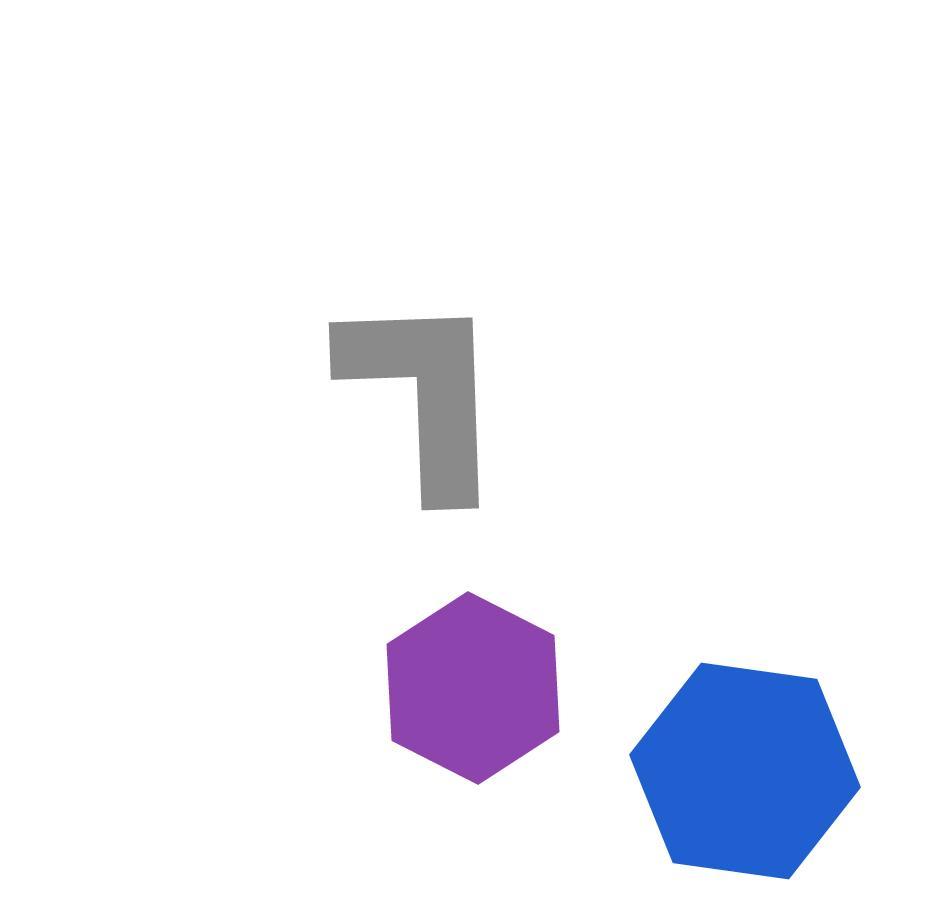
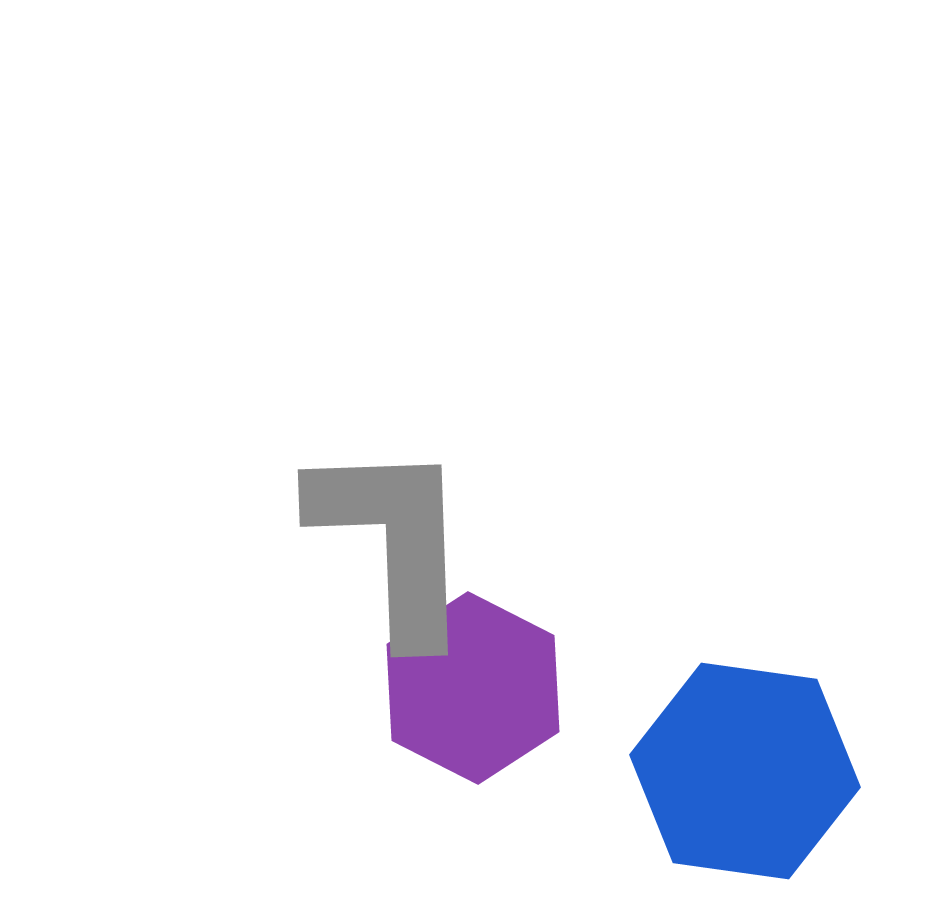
gray L-shape: moved 31 px left, 147 px down
